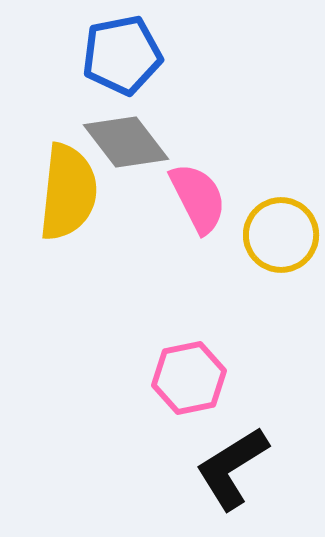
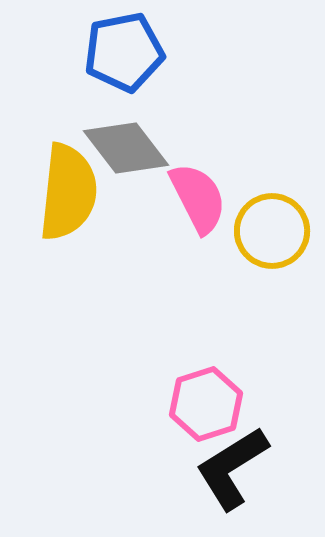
blue pentagon: moved 2 px right, 3 px up
gray diamond: moved 6 px down
yellow circle: moved 9 px left, 4 px up
pink hexagon: moved 17 px right, 26 px down; rotated 6 degrees counterclockwise
